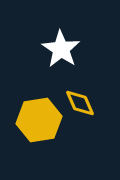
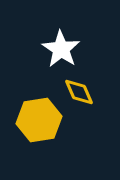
yellow diamond: moved 1 px left, 11 px up
